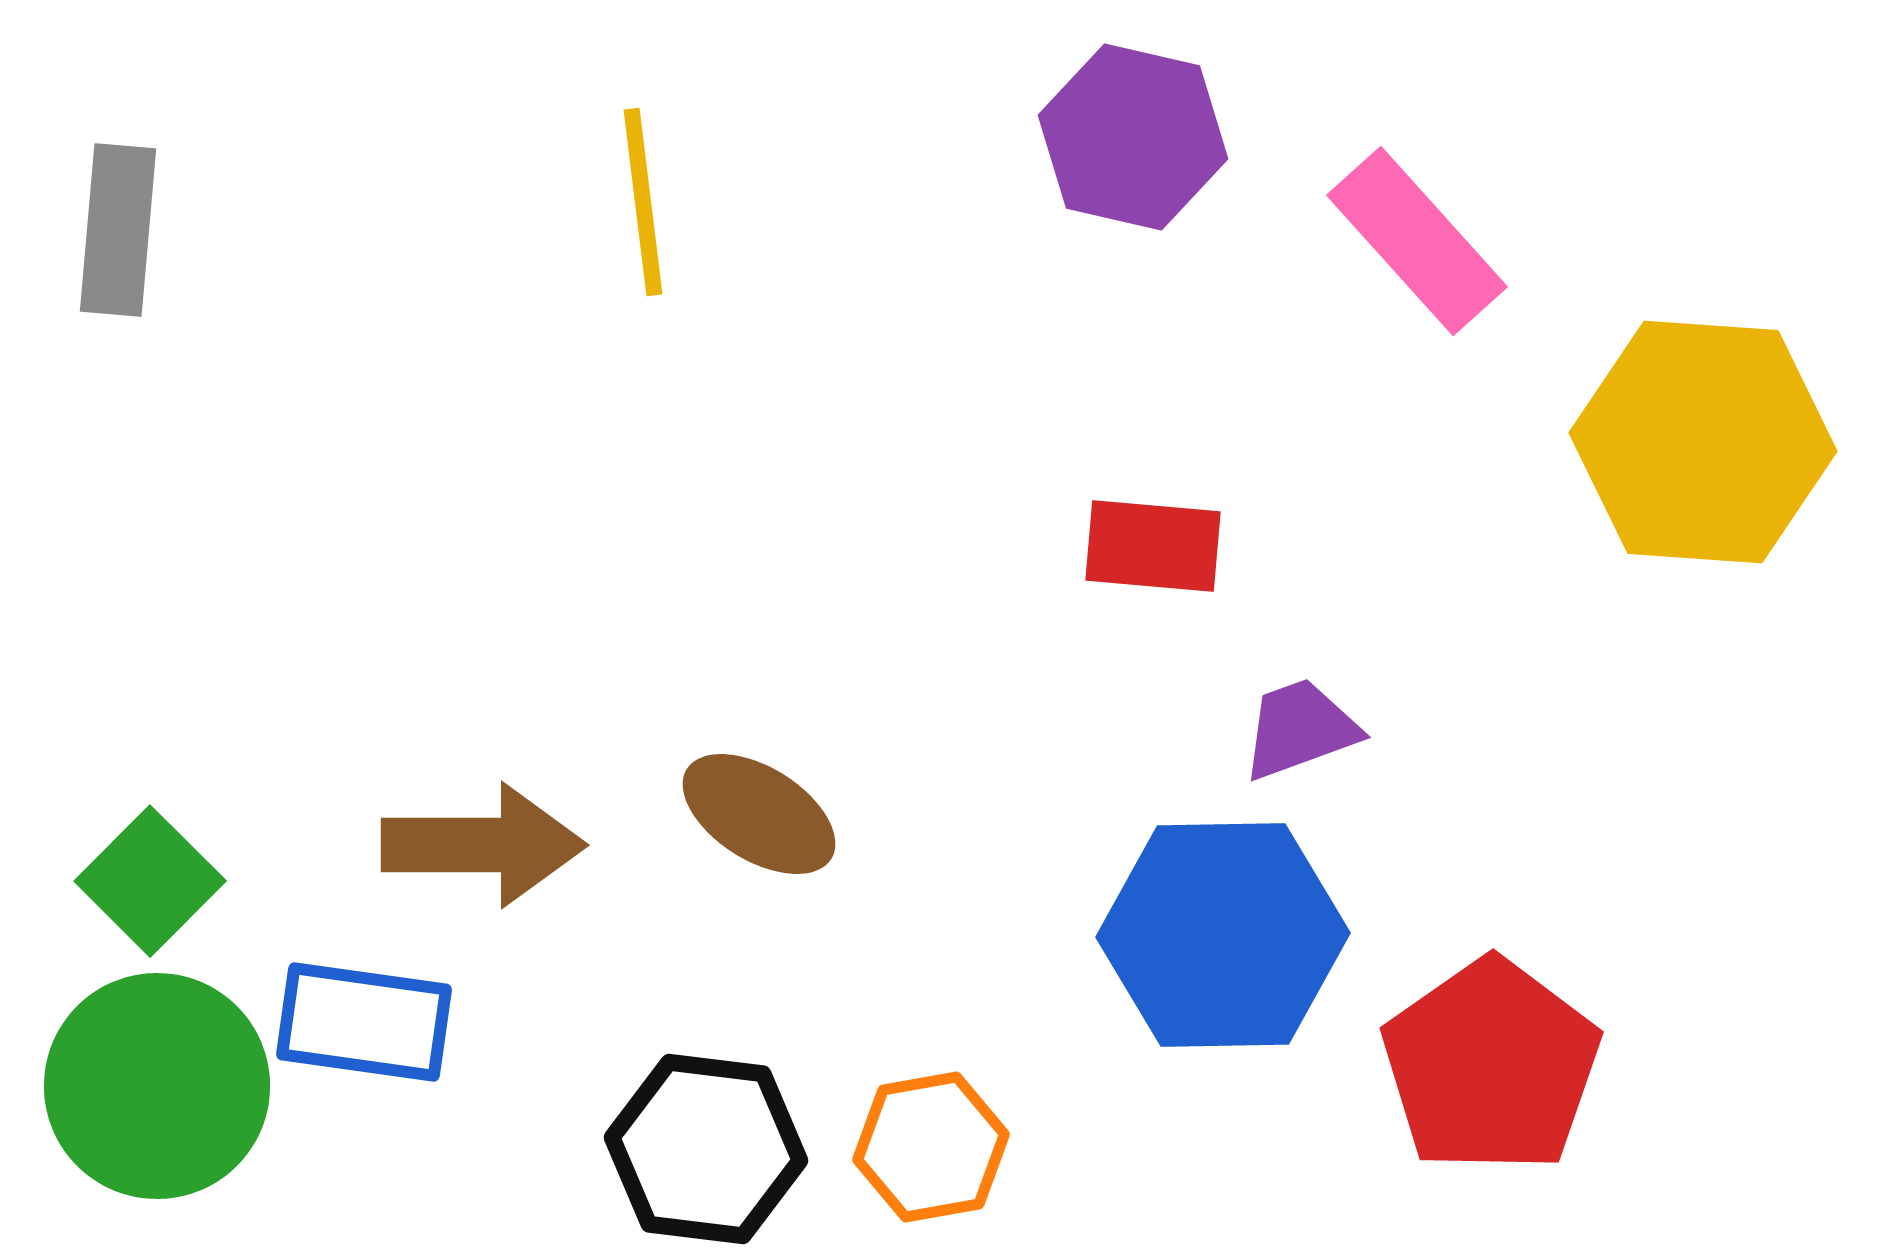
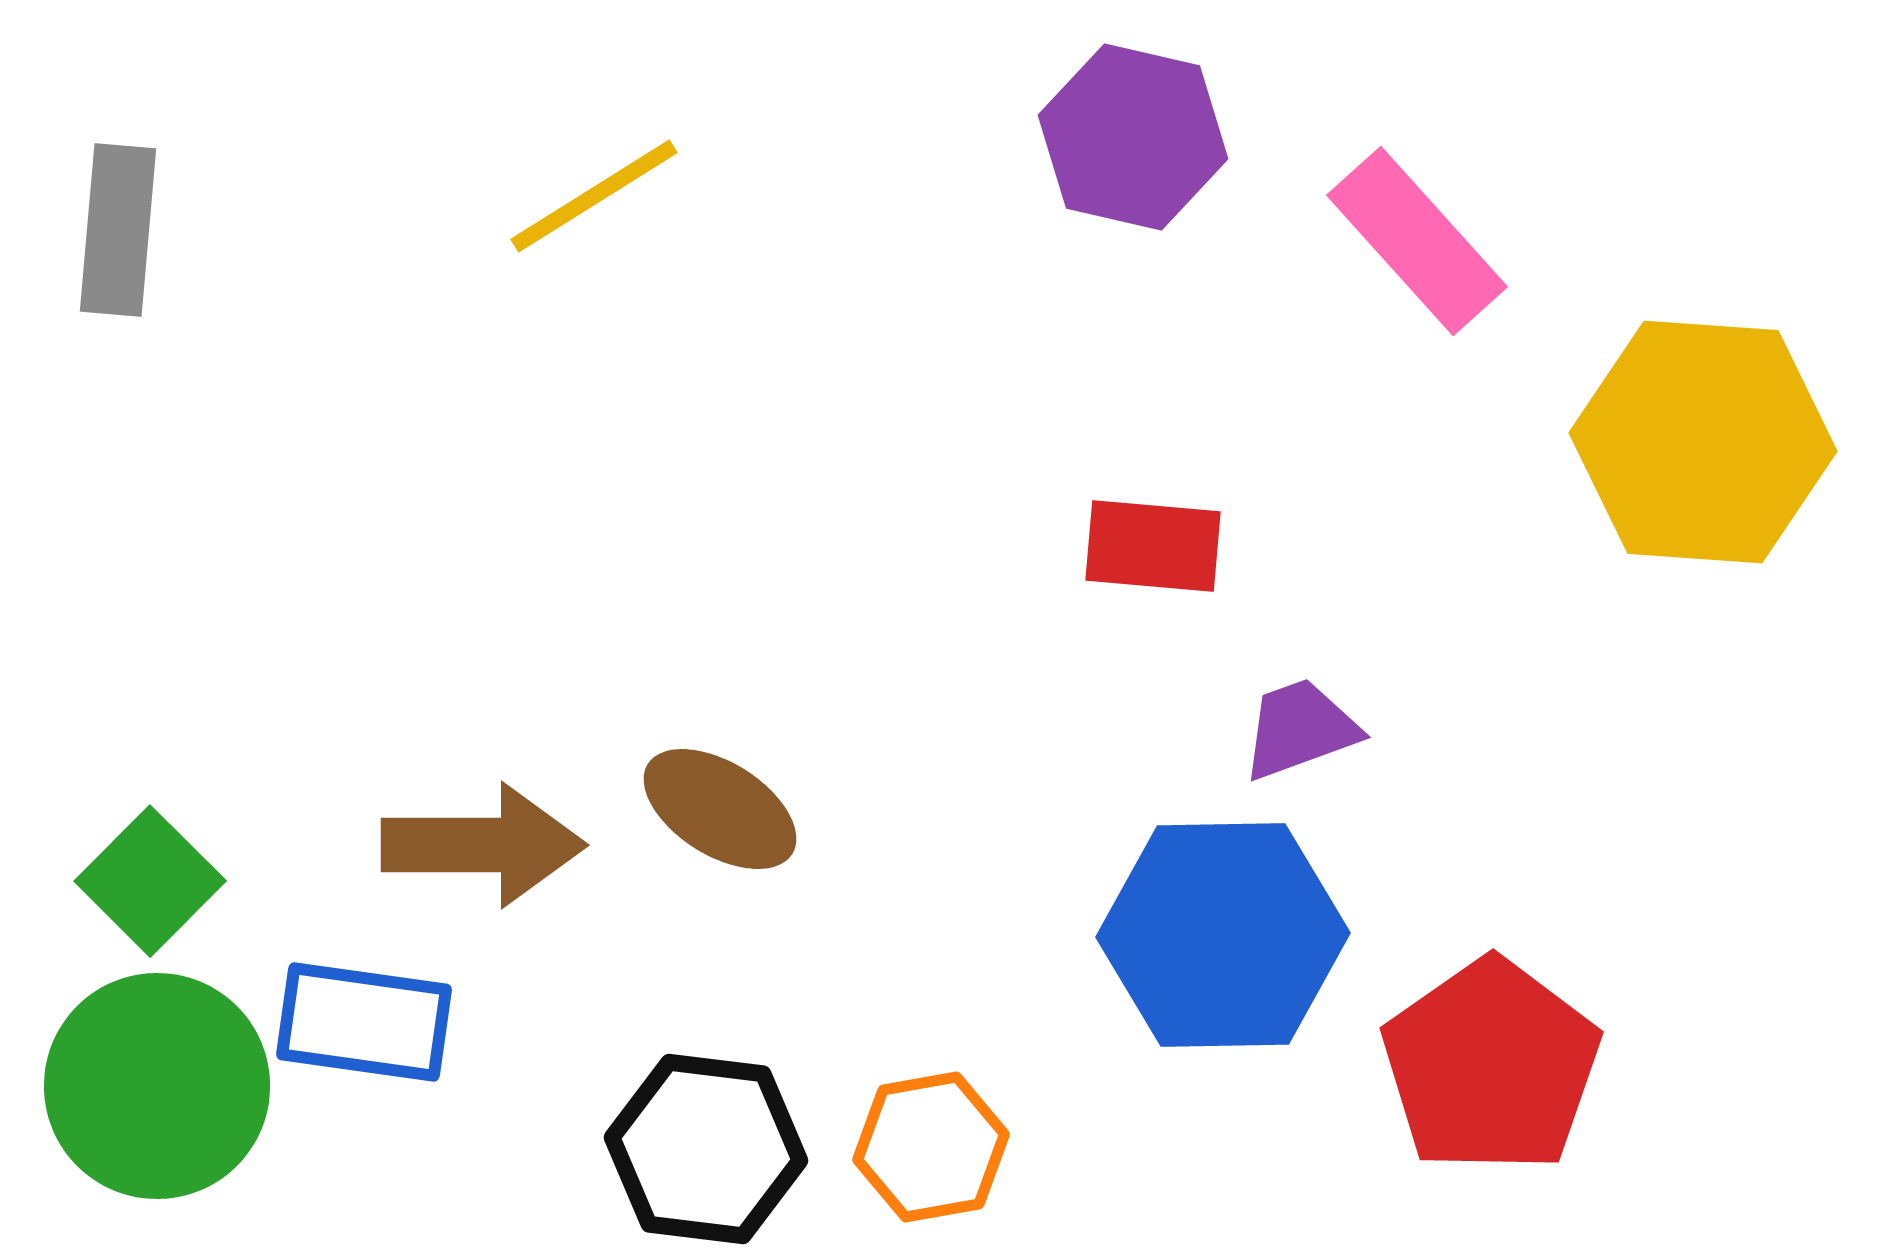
yellow line: moved 49 px left, 6 px up; rotated 65 degrees clockwise
brown ellipse: moved 39 px left, 5 px up
